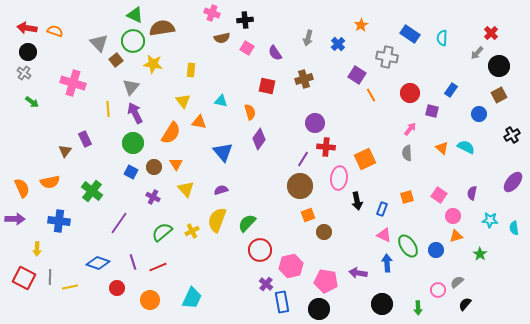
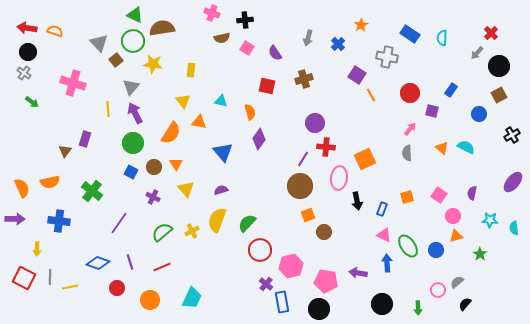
purple rectangle at (85, 139): rotated 42 degrees clockwise
purple line at (133, 262): moved 3 px left
red line at (158, 267): moved 4 px right
